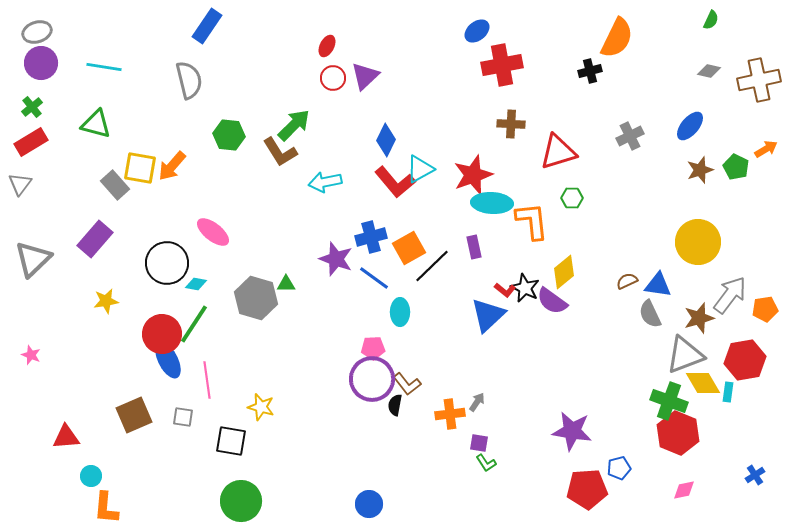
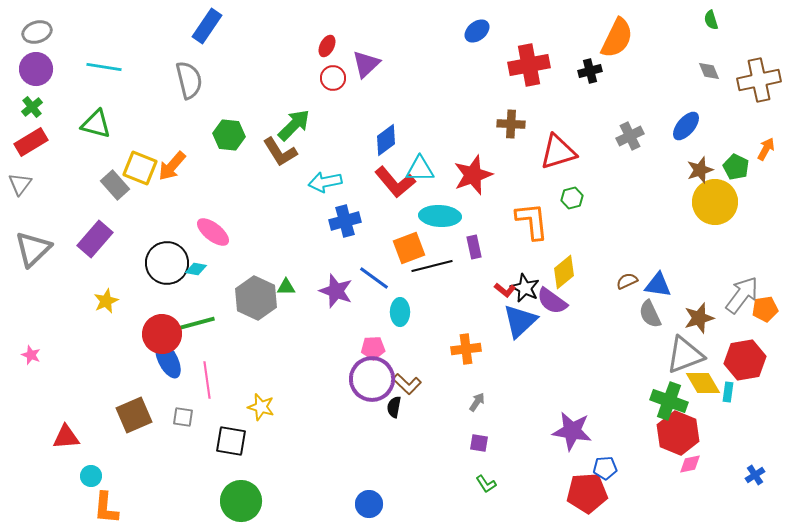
green semicircle at (711, 20): rotated 138 degrees clockwise
purple circle at (41, 63): moved 5 px left, 6 px down
red cross at (502, 65): moved 27 px right
gray diamond at (709, 71): rotated 55 degrees clockwise
purple triangle at (365, 76): moved 1 px right, 12 px up
blue ellipse at (690, 126): moved 4 px left
blue diamond at (386, 140): rotated 28 degrees clockwise
orange arrow at (766, 149): rotated 30 degrees counterclockwise
yellow square at (140, 168): rotated 12 degrees clockwise
cyan triangle at (420, 169): rotated 28 degrees clockwise
green hexagon at (572, 198): rotated 15 degrees counterclockwise
cyan ellipse at (492, 203): moved 52 px left, 13 px down
blue cross at (371, 237): moved 26 px left, 16 px up
yellow circle at (698, 242): moved 17 px right, 40 px up
orange square at (409, 248): rotated 8 degrees clockwise
gray triangle at (33, 259): moved 10 px up
purple star at (336, 259): moved 32 px down
black line at (432, 266): rotated 30 degrees clockwise
cyan diamond at (196, 284): moved 15 px up
green triangle at (286, 284): moved 3 px down
gray arrow at (730, 295): moved 12 px right
gray hexagon at (256, 298): rotated 9 degrees clockwise
yellow star at (106, 301): rotated 15 degrees counterclockwise
blue triangle at (488, 315): moved 32 px right, 6 px down
green line at (194, 324): rotated 42 degrees clockwise
brown L-shape at (407, 384): rotated 8 degrees counterclockwise
black semicircle at (395, 405): moved 1 px left, 2 px down
orange cross at (450, 414): moved 16 px right, 65 px up
green L-shape at (486, 463): moved 21 px down
blue pentagon at (619, 468): moved 14 px left; rotated 10 degrees clockwise
red pentagon at (587, 489): moved 4 px down
pink diamond at (684, 490): moved 6 px right, 26 px up
